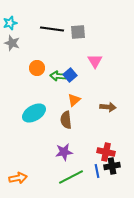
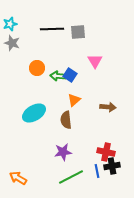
cyan star: moved 1 px down
black line: rotated 10 degrees counterclockwise
blue square: rotated 16 degrees counterclockwise
purple star: moved 1 px left
orange arrow: rotated 138 degrees counterclockwise
